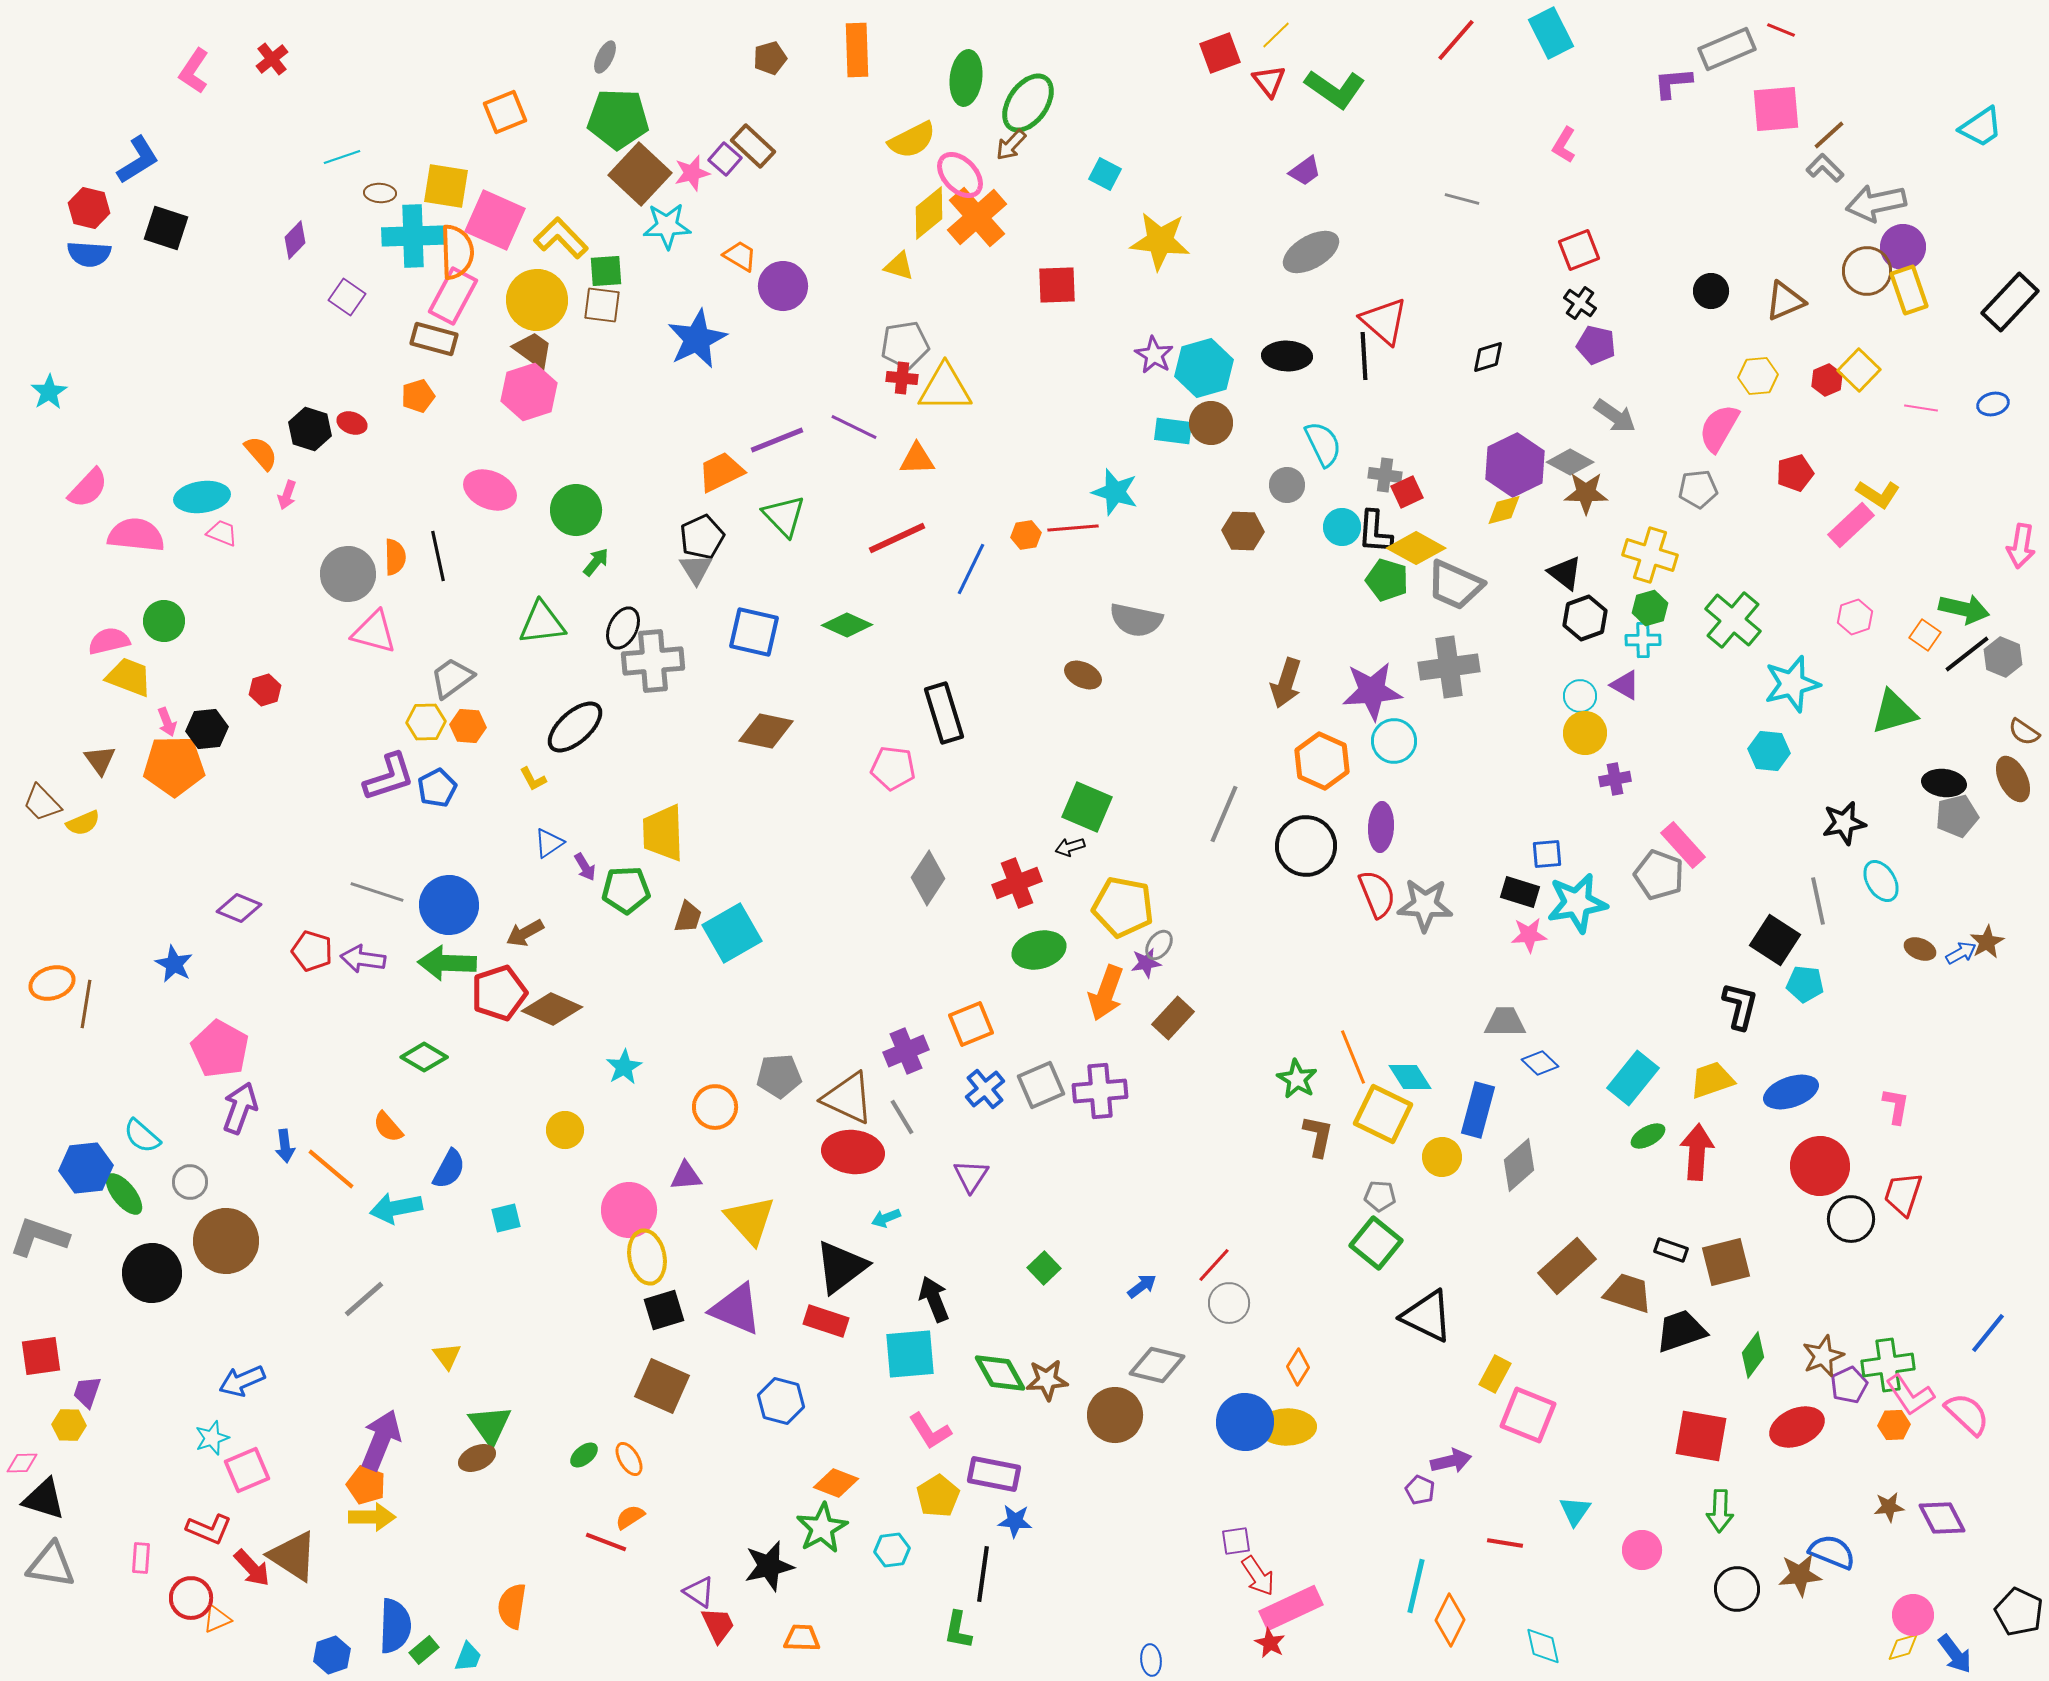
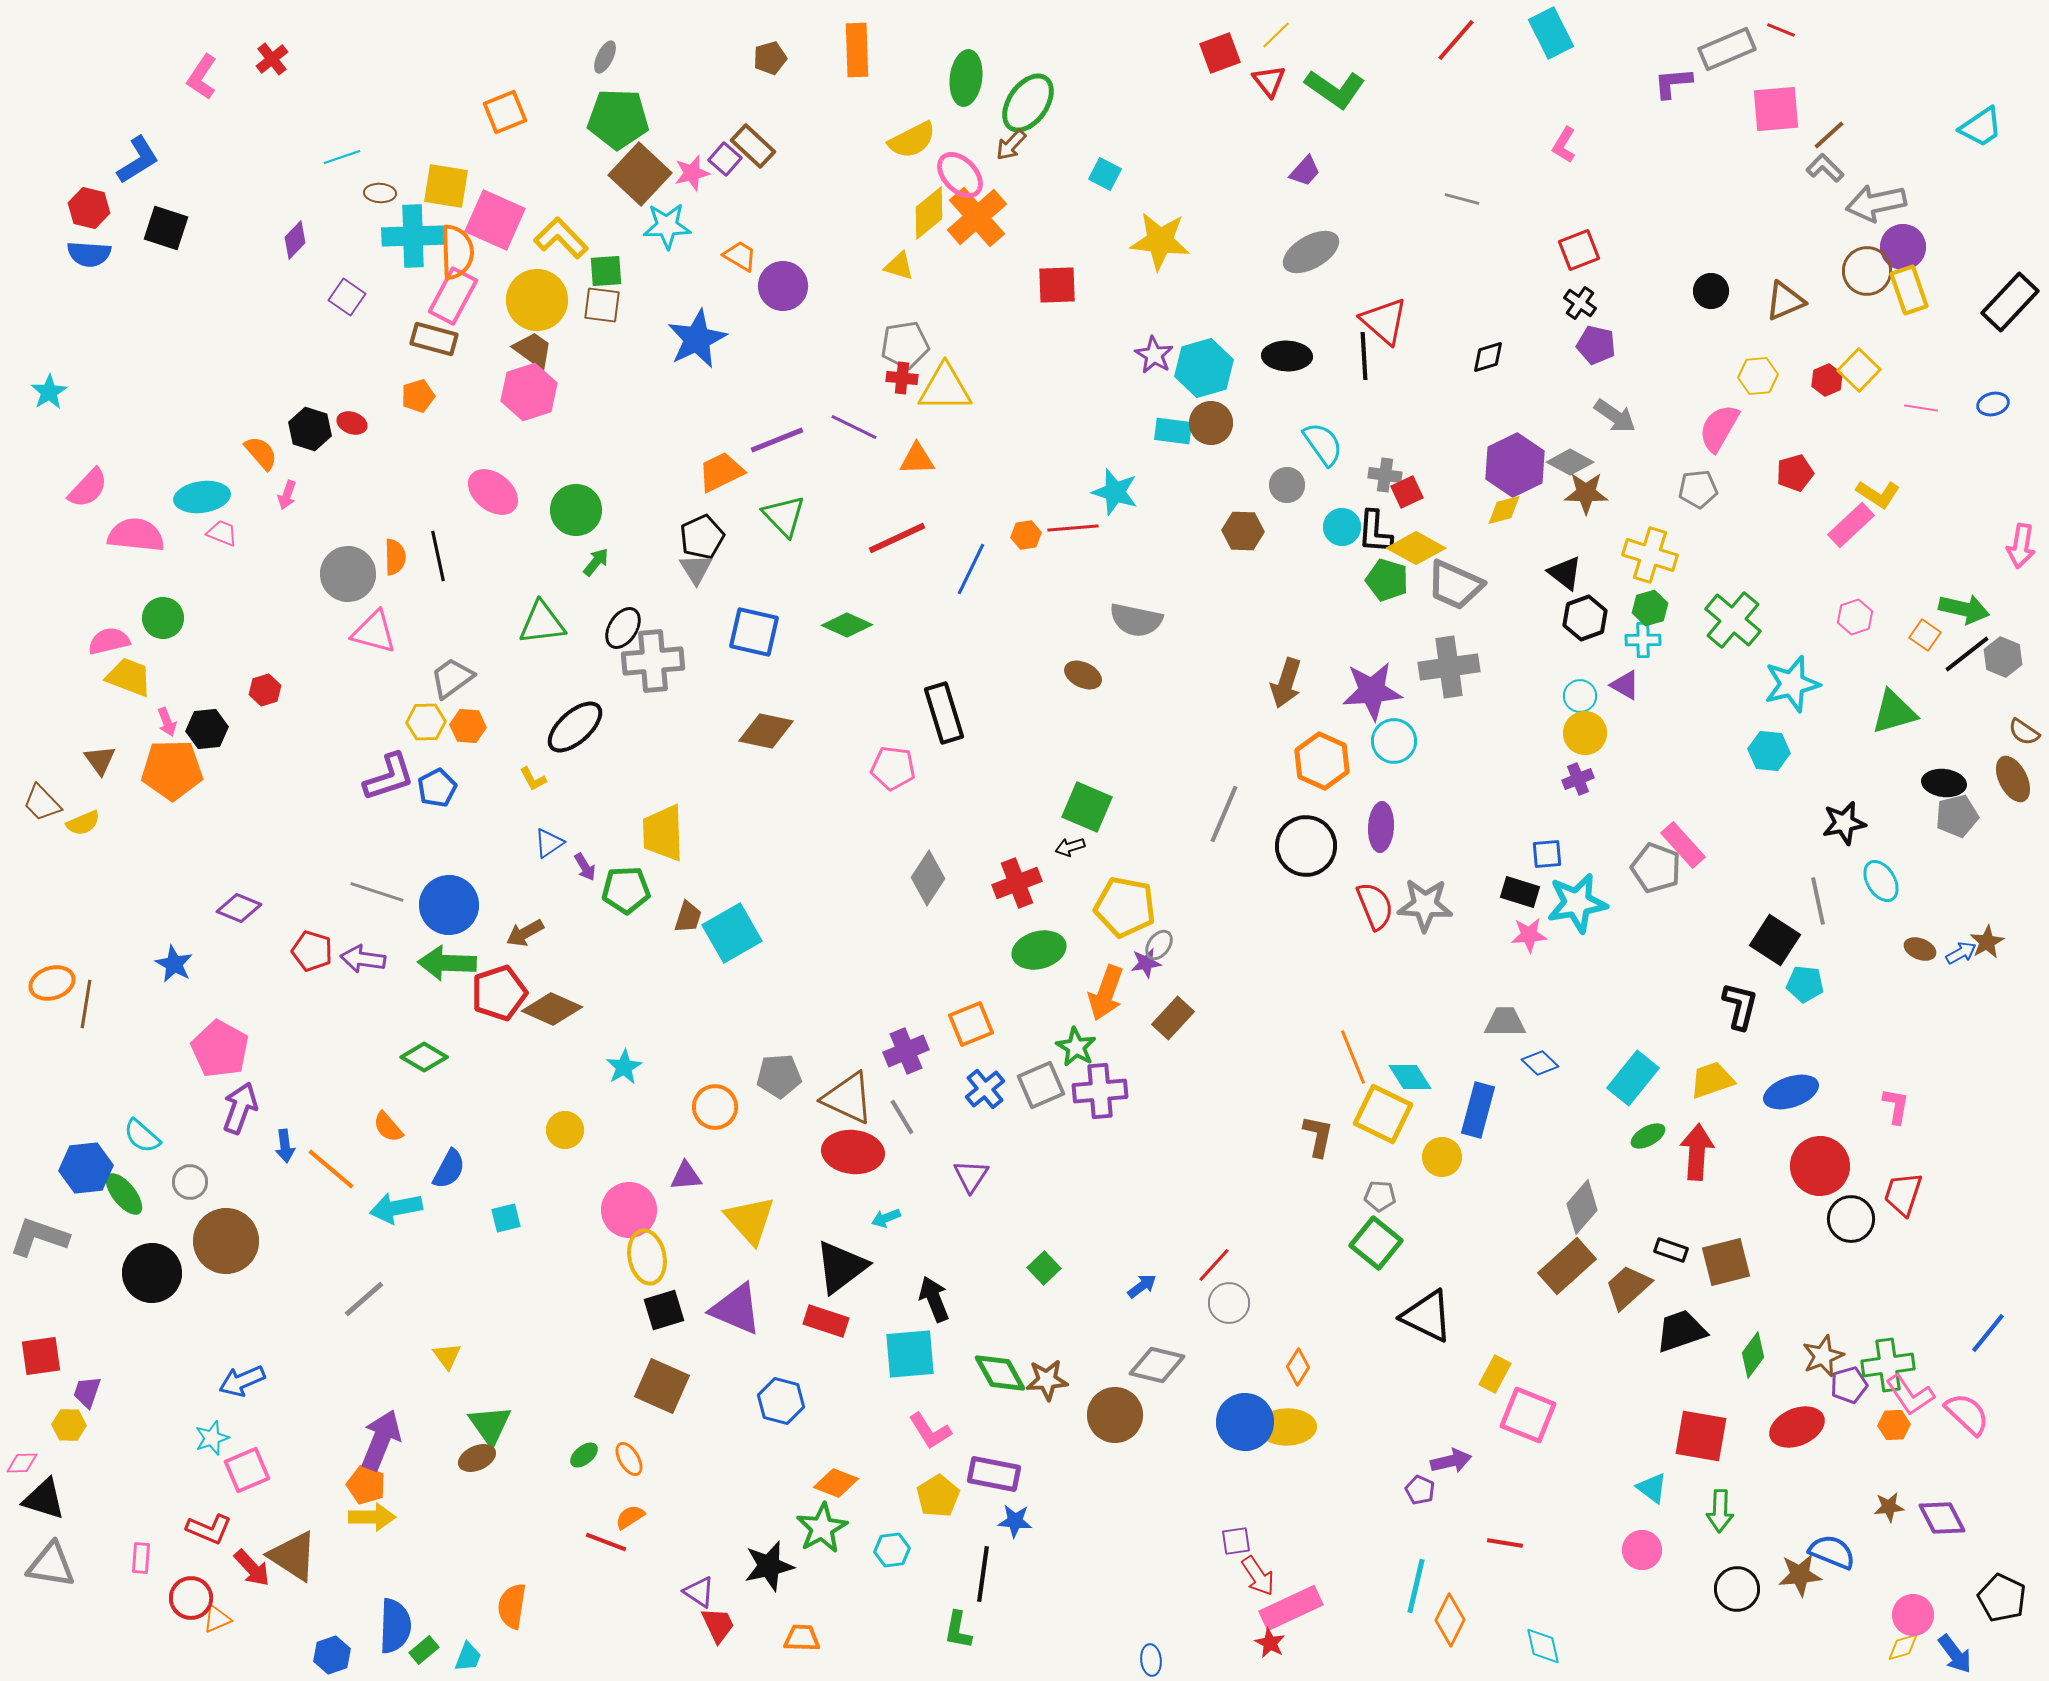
pink L-shape at (194, 71): moved 8 px right, 6 px down
purple trapezoid at (1305, 171): rotated 12 degrees counterclockwise
cyan semicircle at (1323, 444): rotated 9 degrees counterclockwise
pink ellipse at (490, 490): moved 3 px right, 2 px down; rotated 15 degrees clockwise
green circle at (164, 621): moved 1 px left, 3 px up
black ellipse at (623, 628): rotated 6 degrees clockwise
orange pentagon at (174, 766): moved 2 px left, 4 px down
purple cross at (1615, 779): moved 37 px left; rotated 12 degrees counterclockwise
gray pentagon at (1659, 875): moved 3 px left, 7 px up
red semicircle at (1377, 894): moved 2 px left, 12 px down
yellow pentagon at (1123, 907): moved 2 px right
green star at (1297, 1079): moved 221 px left, 32 px up
gray diamond at (1519, 1165): moved 63 px right, 42 px down; rotated 8 degrees counterclockwise
brown trapezoid at (1628, 1293): moved 6 px up; rotated 60 degrees counterclockwise
purple pentagon at (1849, 1385): rotated 9 degrees clockwise
cyan triangle at (1575, 1511): moved 77 px right, 23 px up; rotated 28 degrees counterclockwise
black pentagon at (2019, 1612): moved 17 px left, 14 px up
